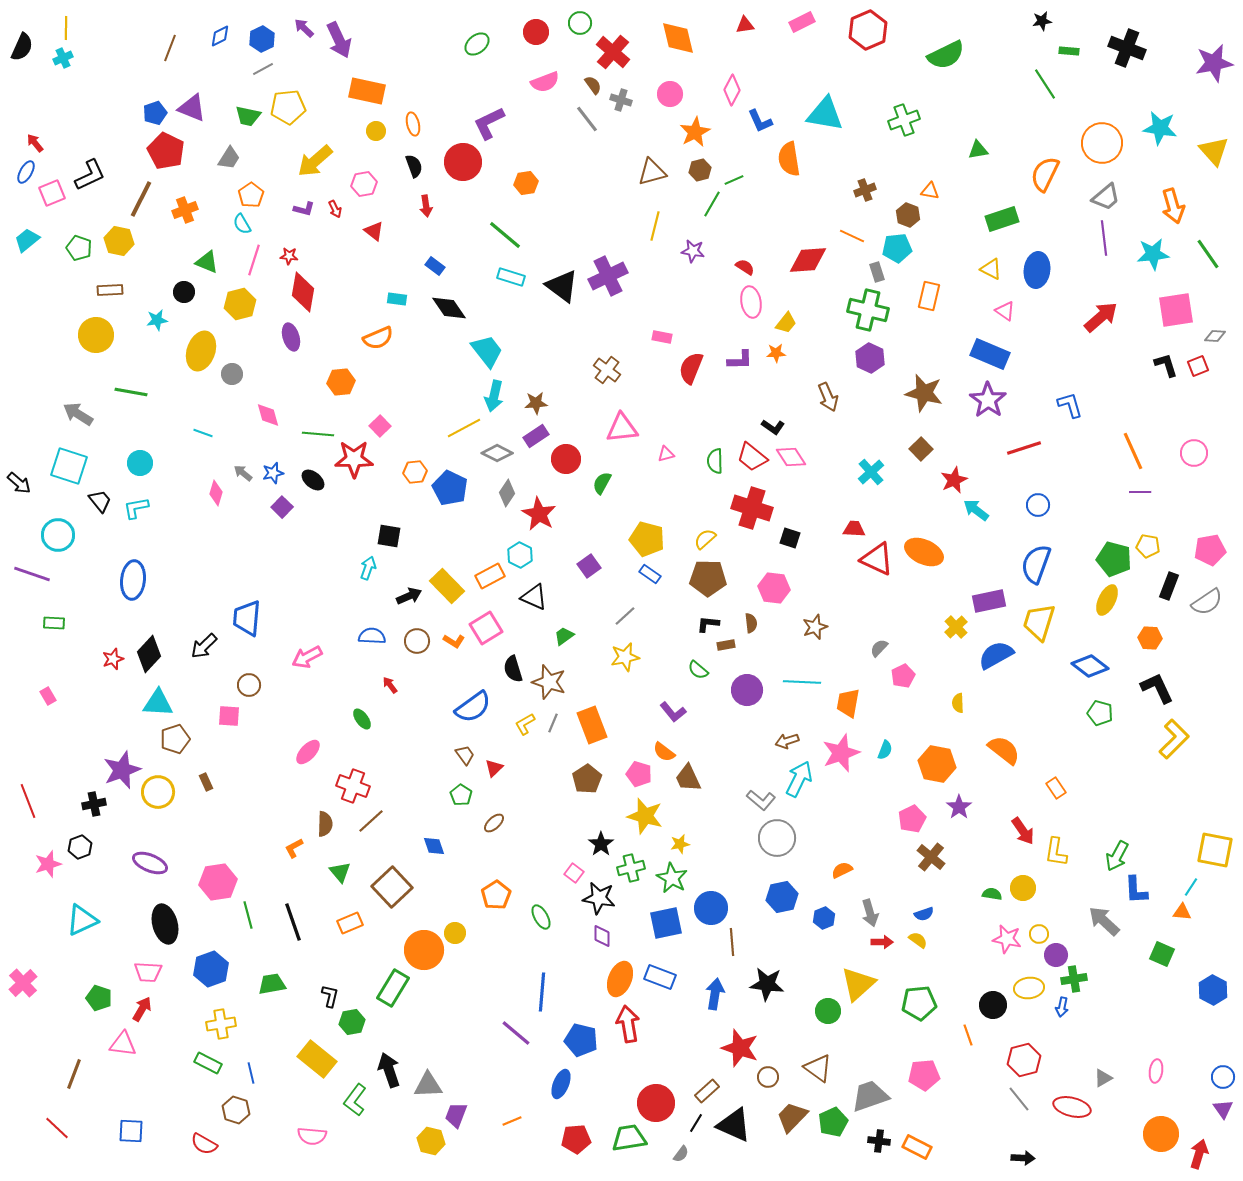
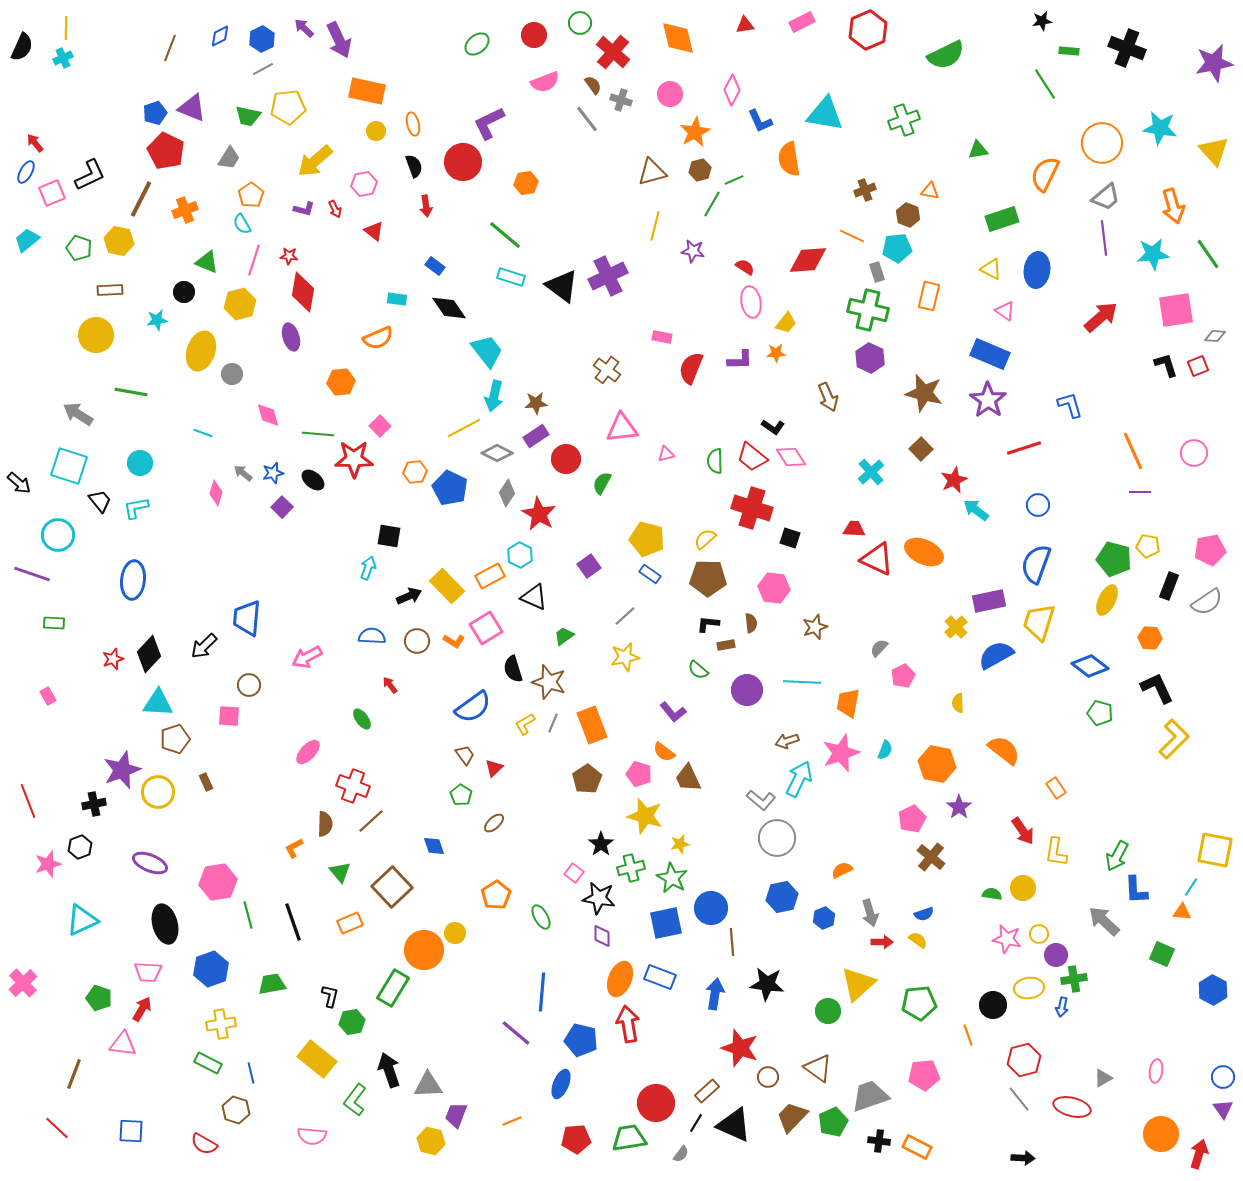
red circle at (536, 32): moved 2 px left, 3 px down
